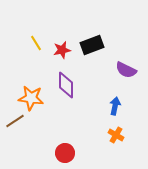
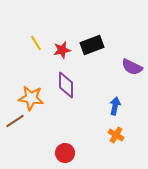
purple semicircle: moved 6 px right, 3 px up
